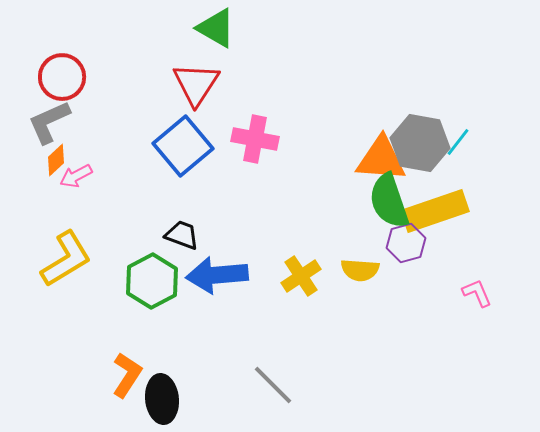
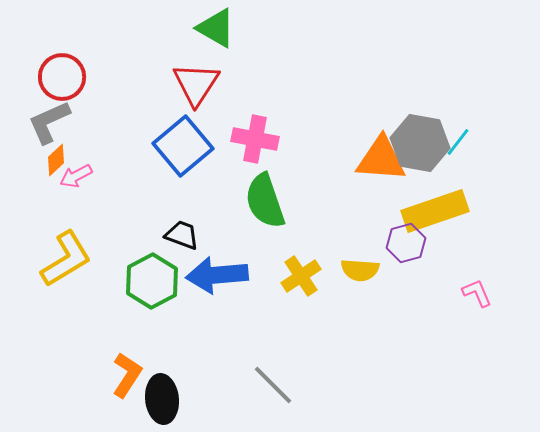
green semicircle: moved 124 px left
